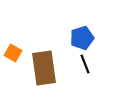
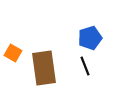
blue pentagon: moved 8 px right
black line: moved 2 px down
